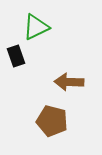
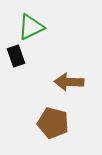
green triangle: moved 5 px left
brown pentagon: moved 1 px right, 2 px down
